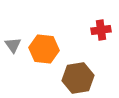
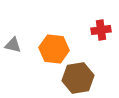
gray triangle: rotated 42 degrees counterclockwise
orange hexagon: moved 10 px right
